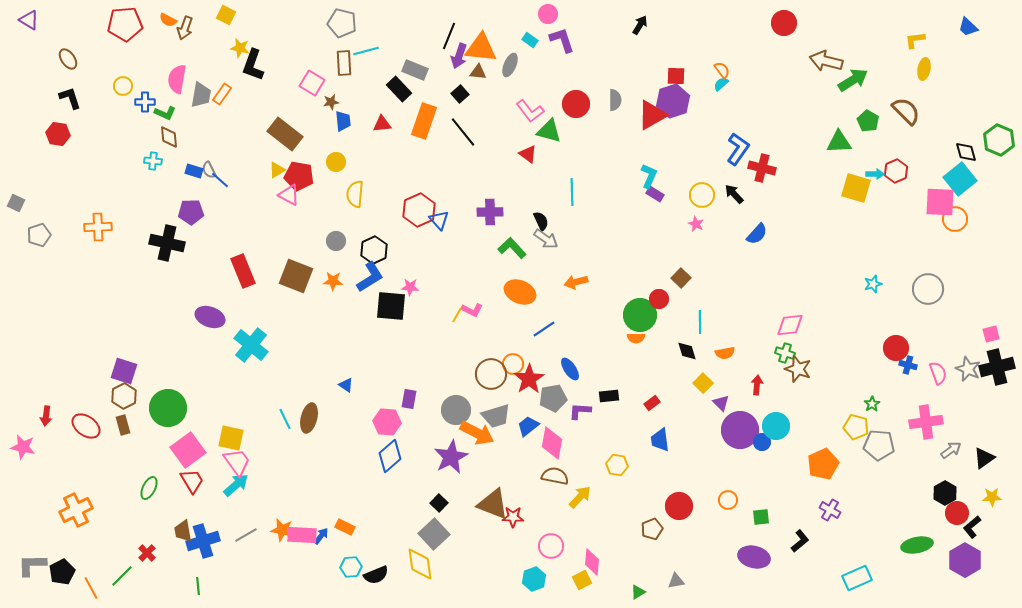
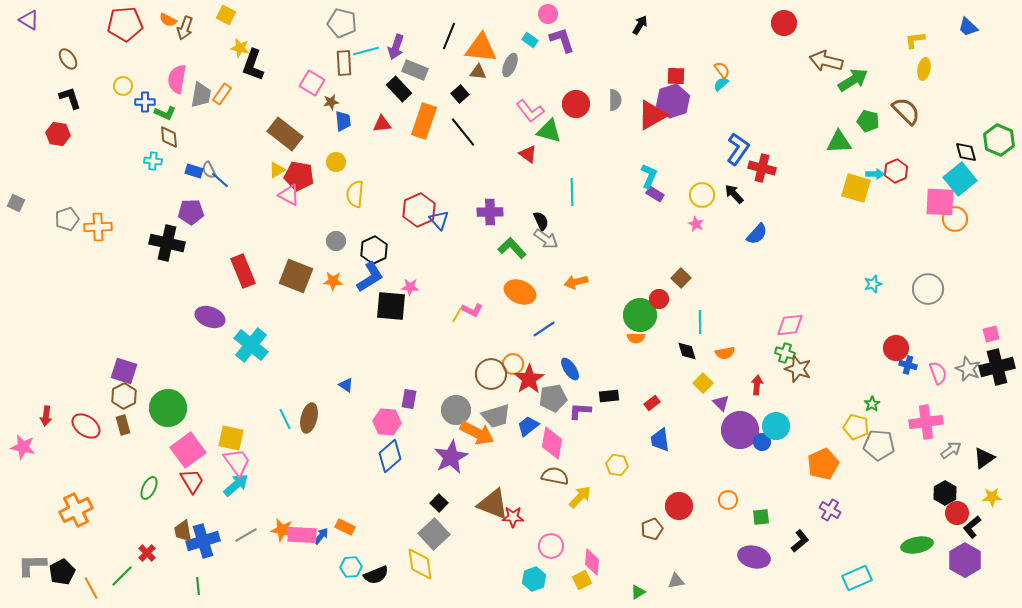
purple arrow at (459, 56): moved 63 px left, 9 px up
green pentagon at (868, 121): rotated 15 degrees counterclockwise
gray pentagon at (39, 235): moved 28 px right, 16 px up
